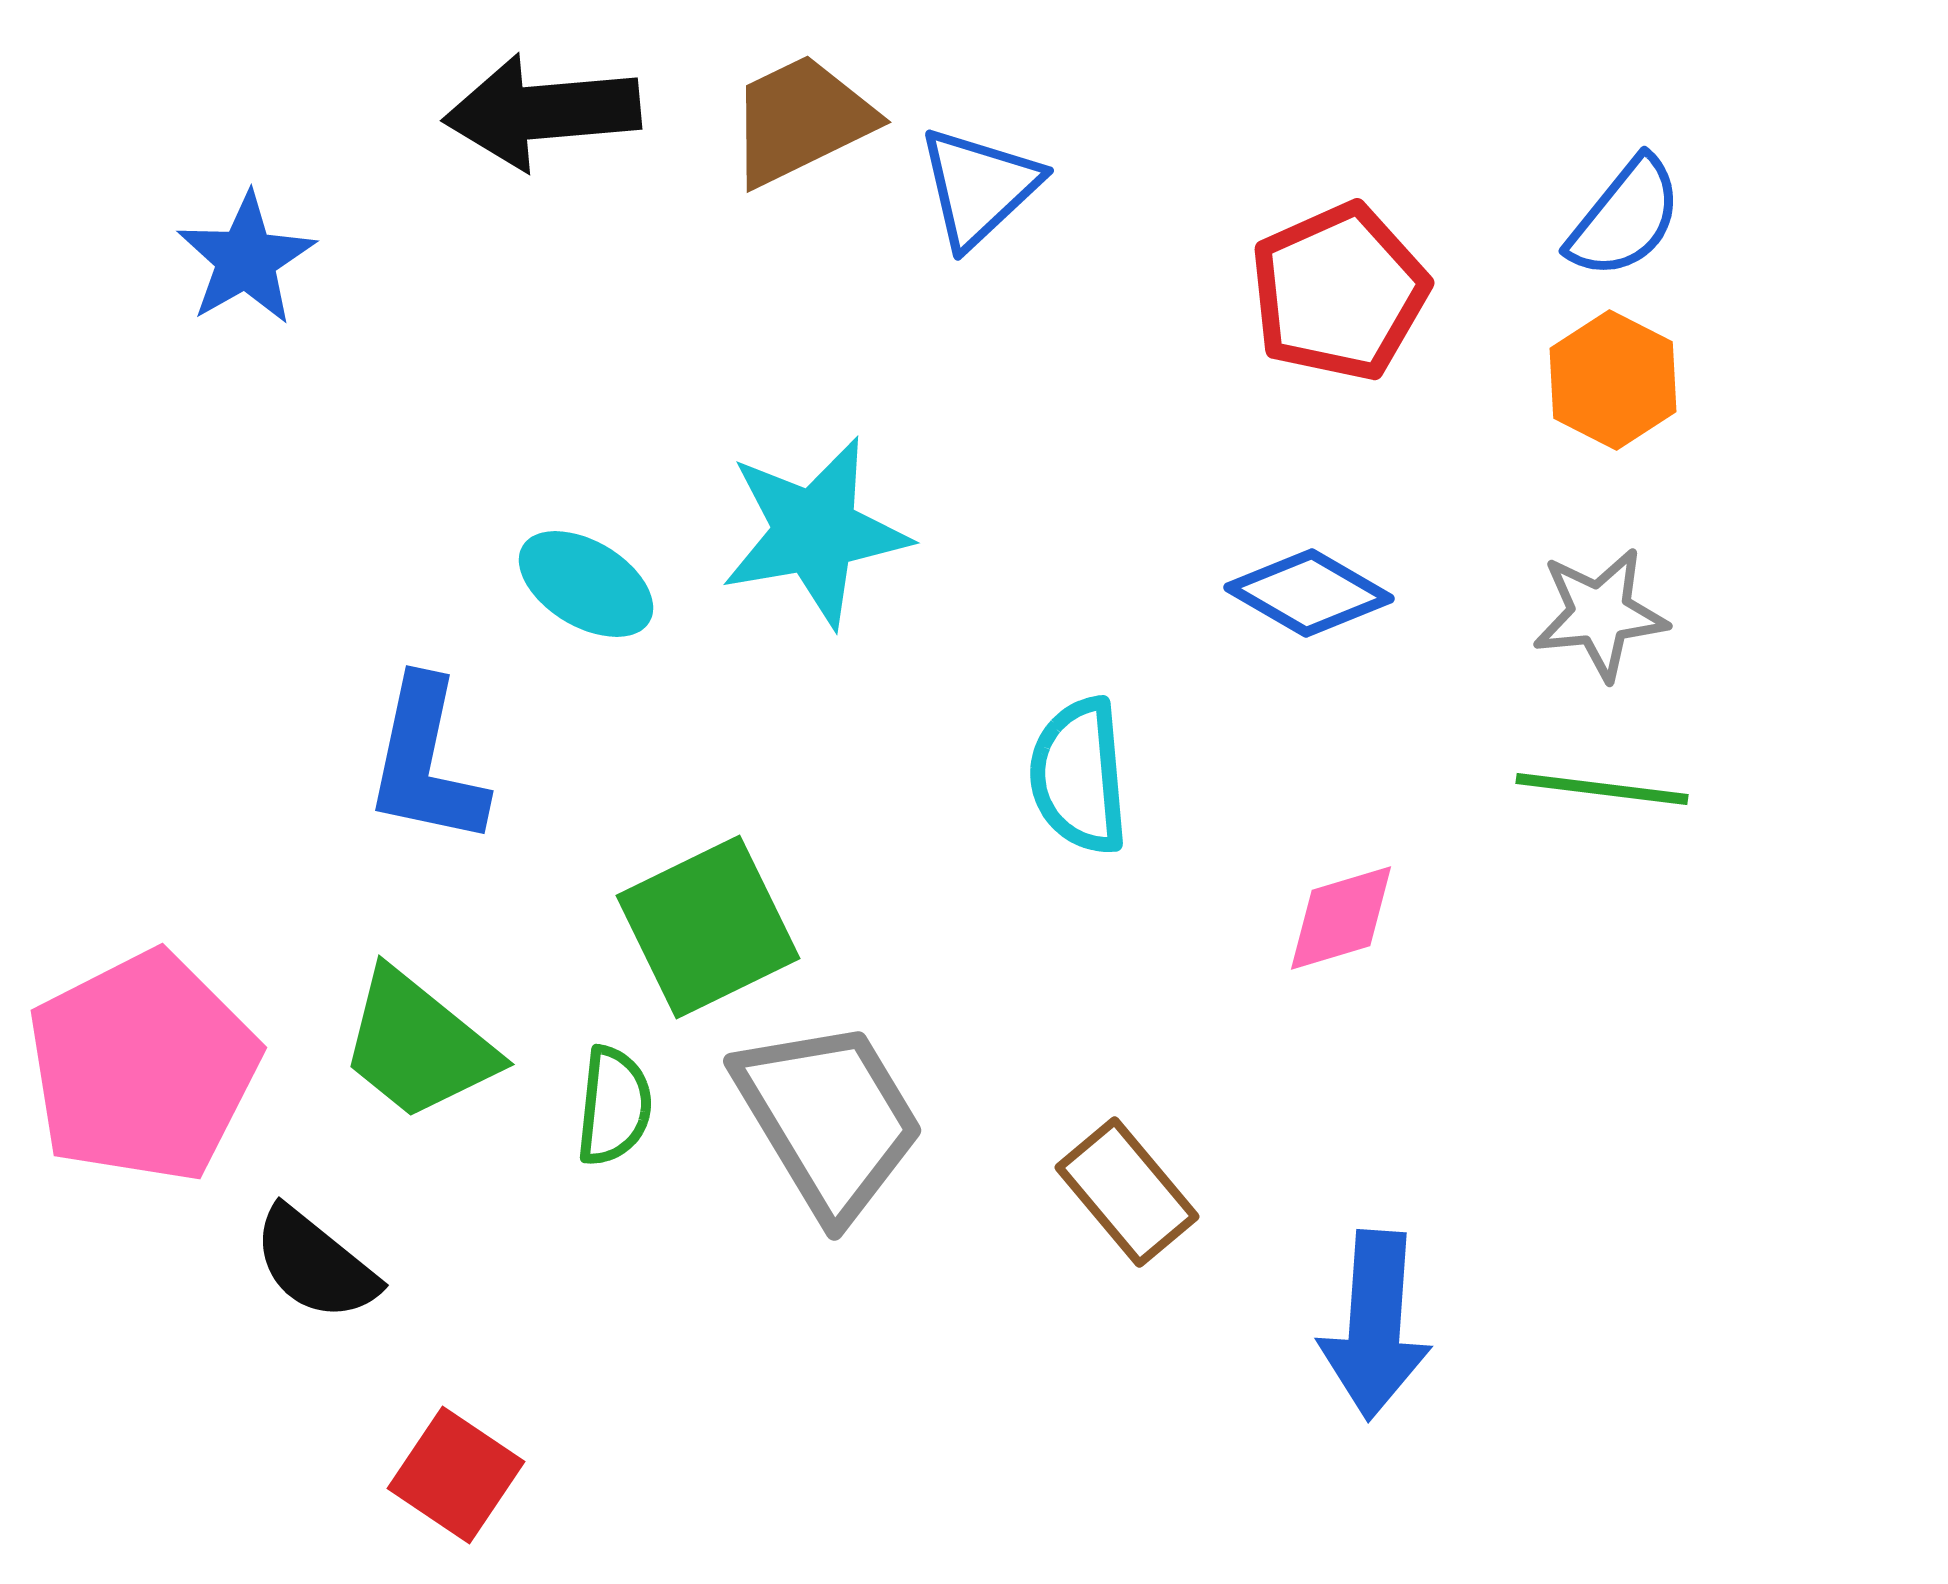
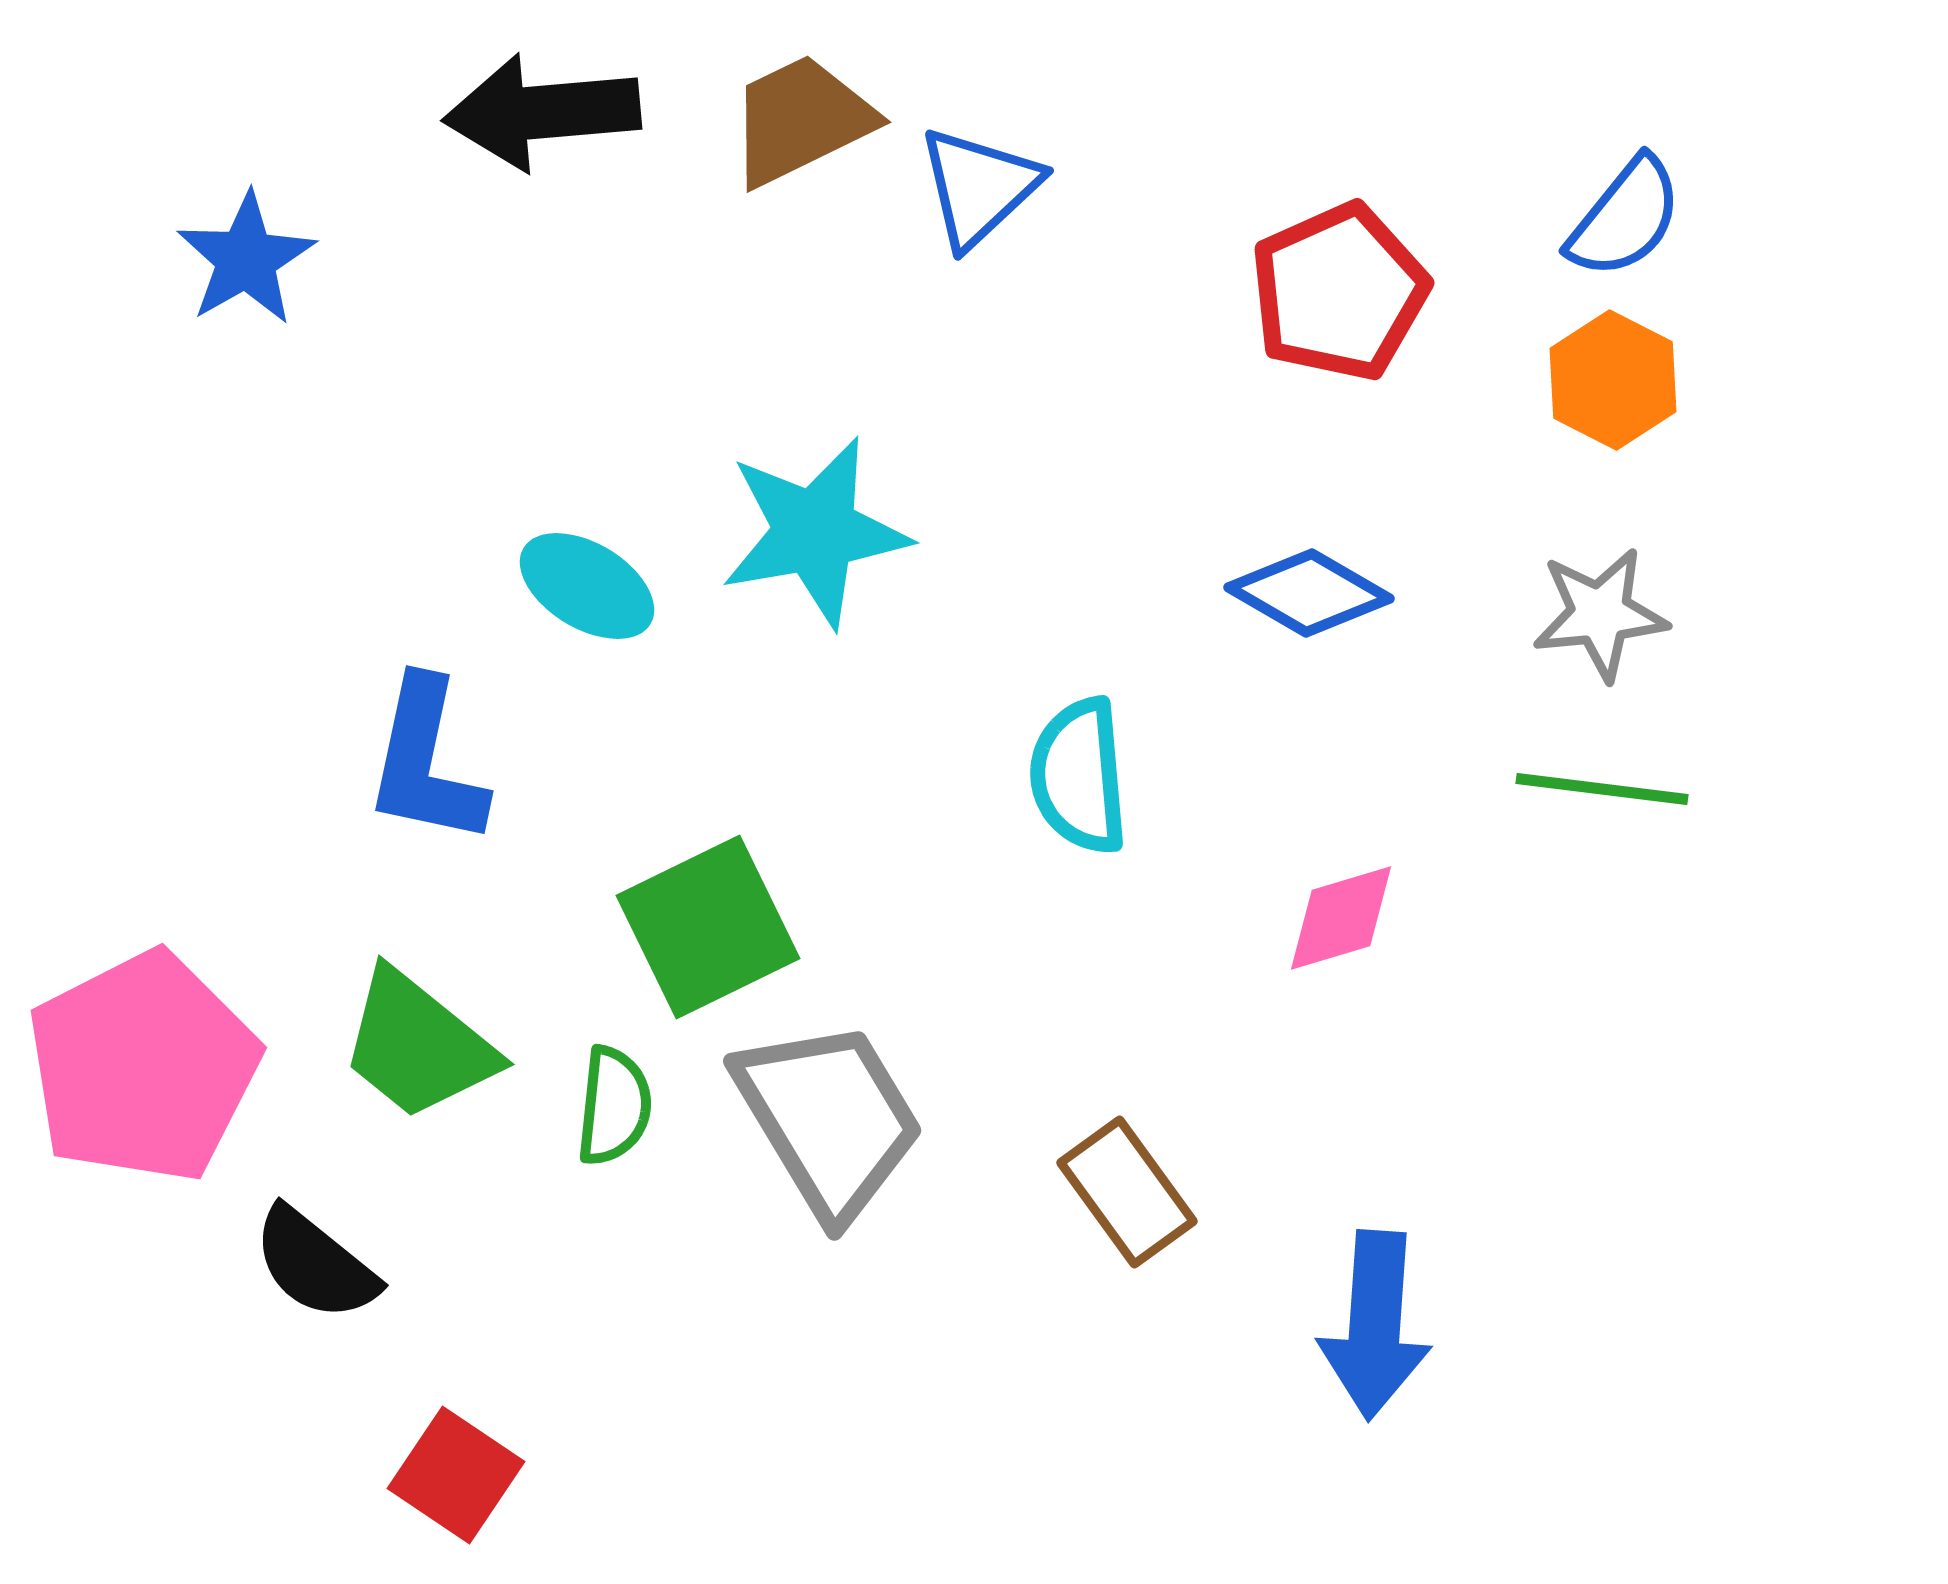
cyan ellipse: moved 1 px right, 2 px down
brown rectangle: rotated 4 degrees clockwise
